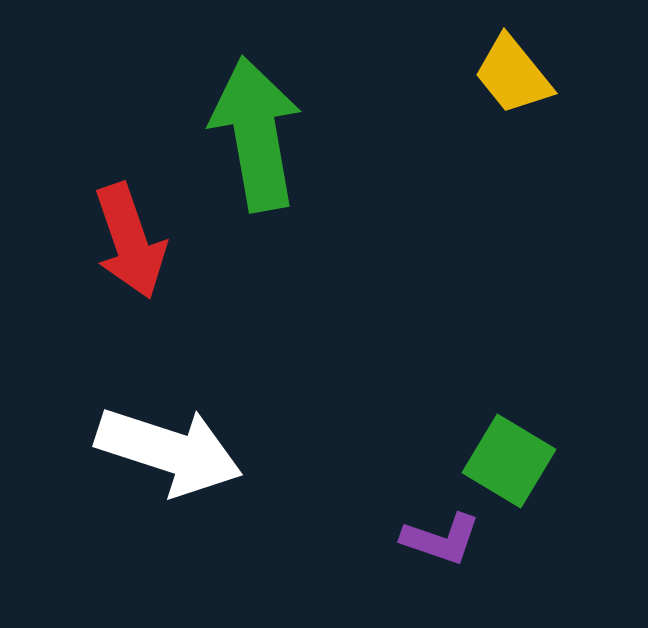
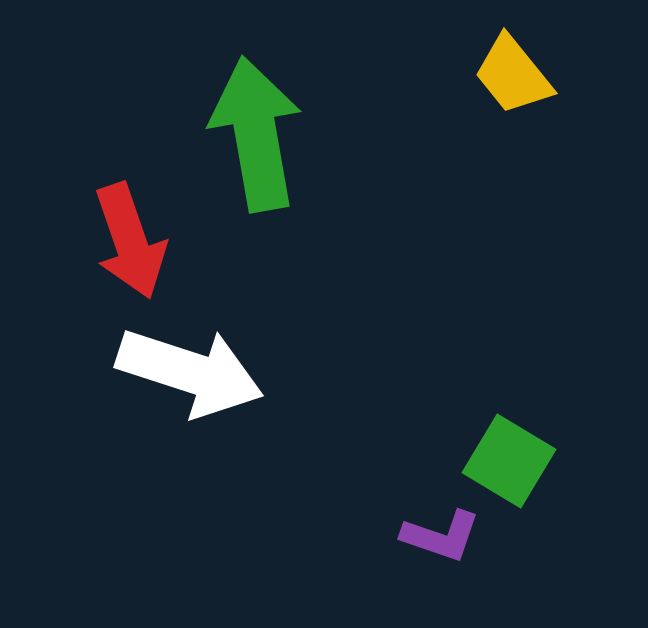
white arrow: moved 21 px right, 79 px up
purple L-shape: moved 3 px up
